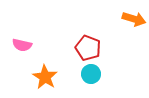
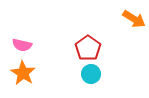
orange arrow: rotated 15 degrees clockwise
red pentagon: rotated 15 degrees clockwise
orange star: moved 22 px left, 4 px up
